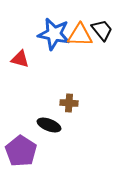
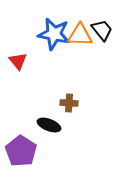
red triangle: moved 2 px left, 2 px down; rotated 36 degrees clockwise
